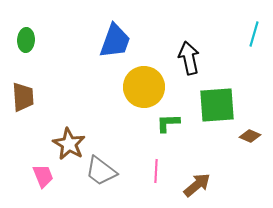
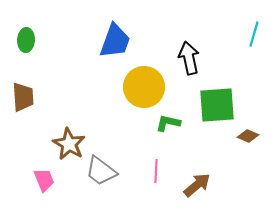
green L-shape: rotated 15 degrees clockwise
brown diamond: moved 2 px left
pink trapezoid: moved 1 px right, 4 px down
